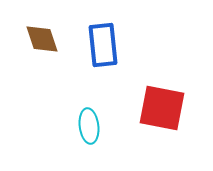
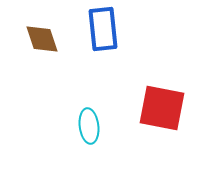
blue rectangle: moved 16 px up
